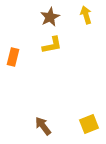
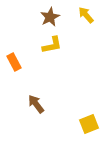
yellow arrow: rotated 24 degrees counterclockwise
orange rectangle: moved 1 px right, 5 px down; rotated 42 degrees counterclockwise
brown arrow: moved 7 px left, 22 px up
